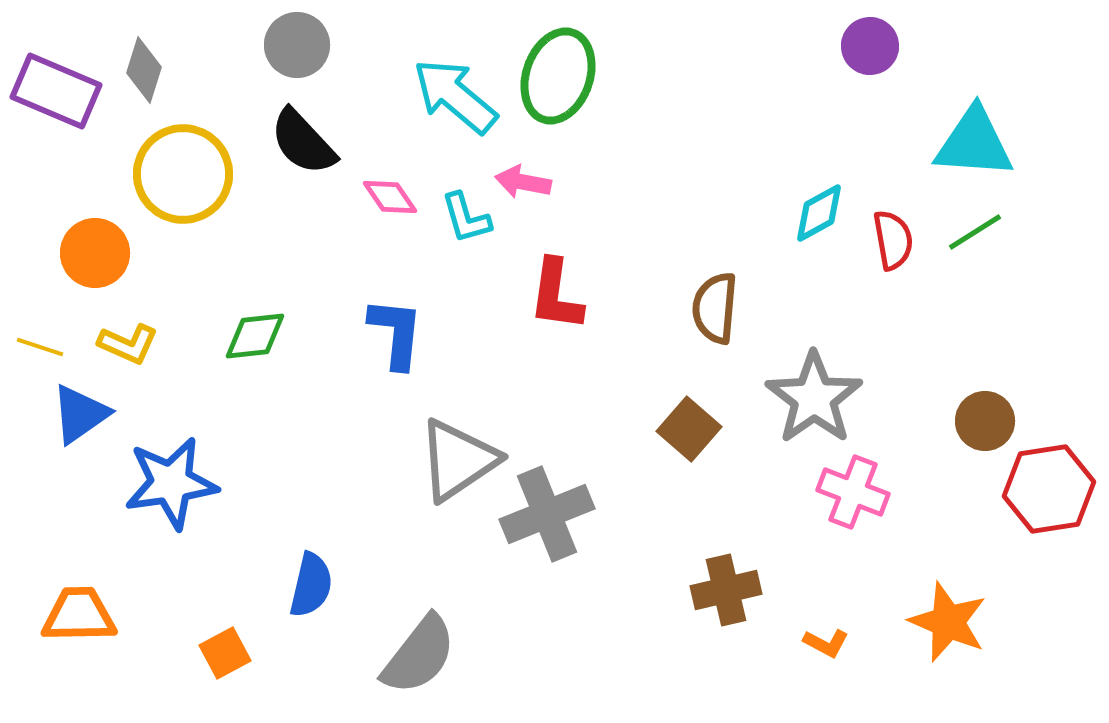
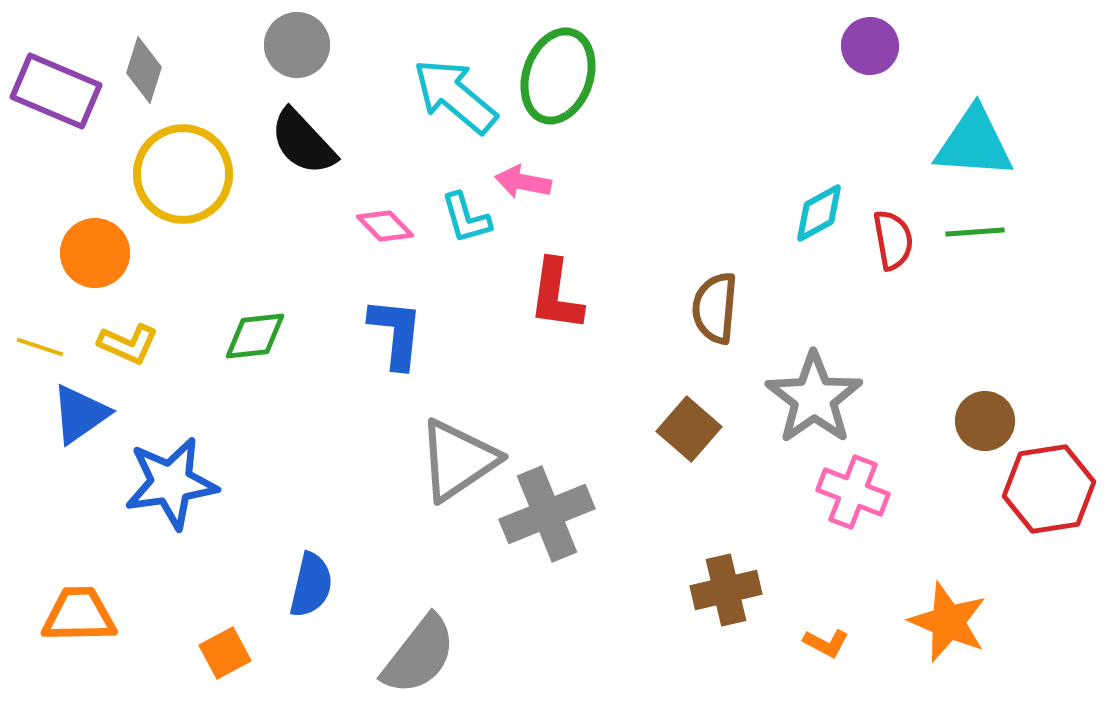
pink diamond: moved 5 px left, 29 px down; rotated 10 degrees counterclockwise
green line: rotated 28 degrees clockwise
